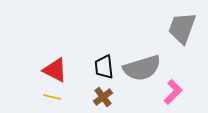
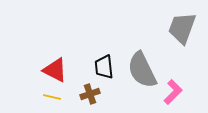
gray semicircle: moved 2 px down; rotated 81 degrees clockwise
brown cross: moved 13 px left, 3 px up; rotated 18 degrees clockwise
